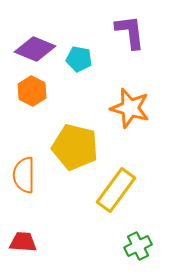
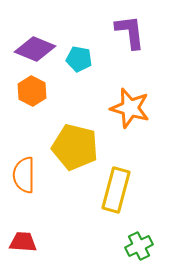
yellow rectangle: rotated 21 degrees counterclockwise
green cross: moved 1 px right
